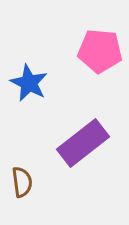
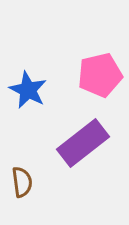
pink pentagon: moved 24 px down; rotated 18 degrees counterclockwise
blue star: moved 1 px left, 7 px down
